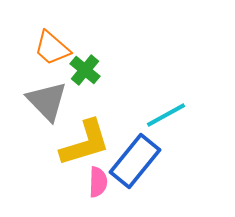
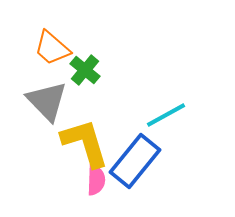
yellow L-shape: rotated 90 degrees counterclockwise
pink semicircle: moved 2 px left, 2 px up
